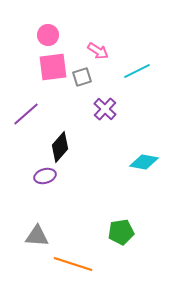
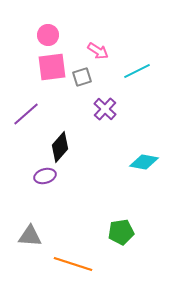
pink square: moved 1 px left
gray triangle: moved 7 px left
